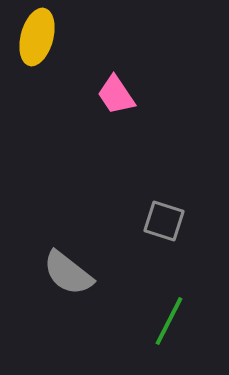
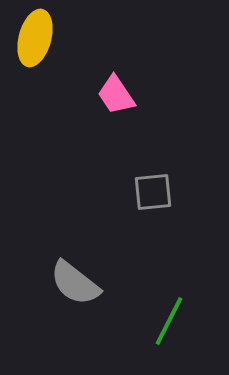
yellow ellipse: moved 2 px left, 1 px down
gray square: moved 11 px left, 29 px up; rotated 24 degrees counterclockwise
gray semicircle: moved 7 px right, 10 px down
